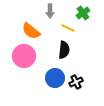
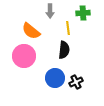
green cross: rotated 32 degrees clockwise
yellow line: rotated 56 degrees clockwise
